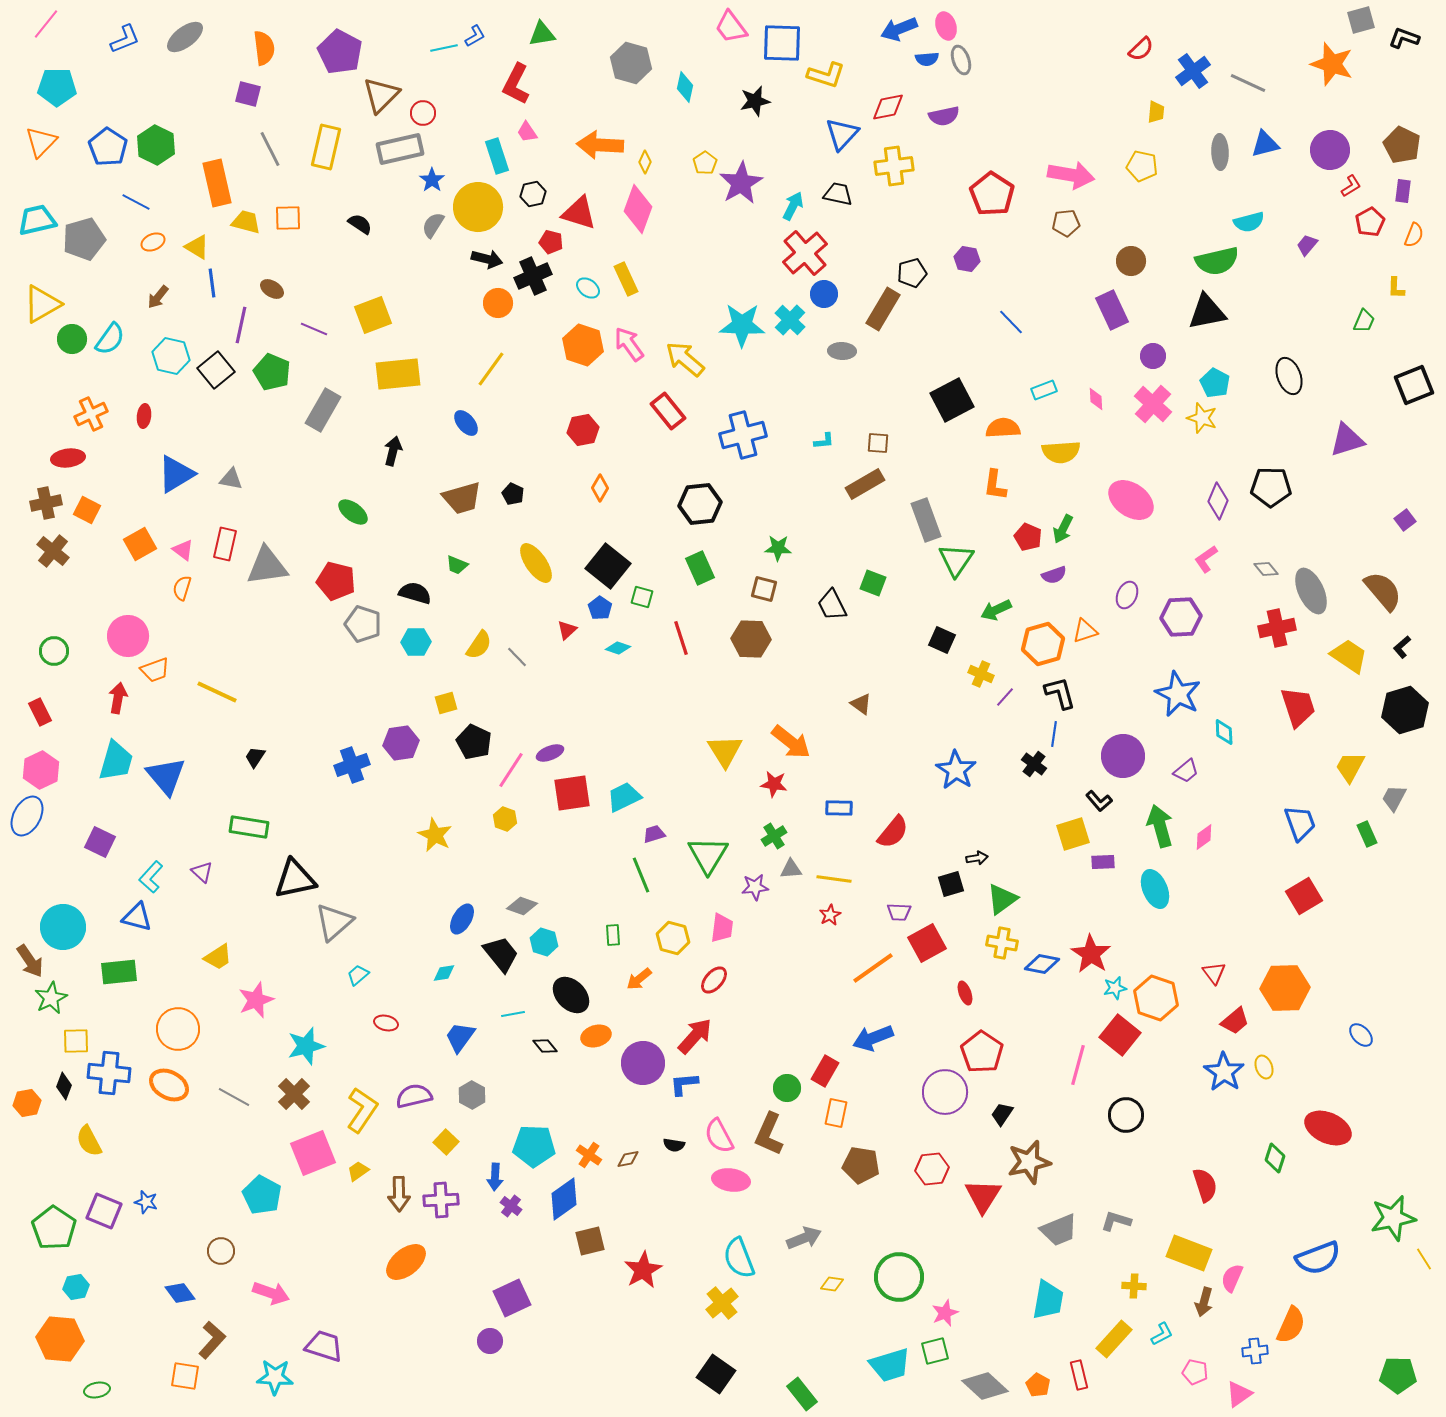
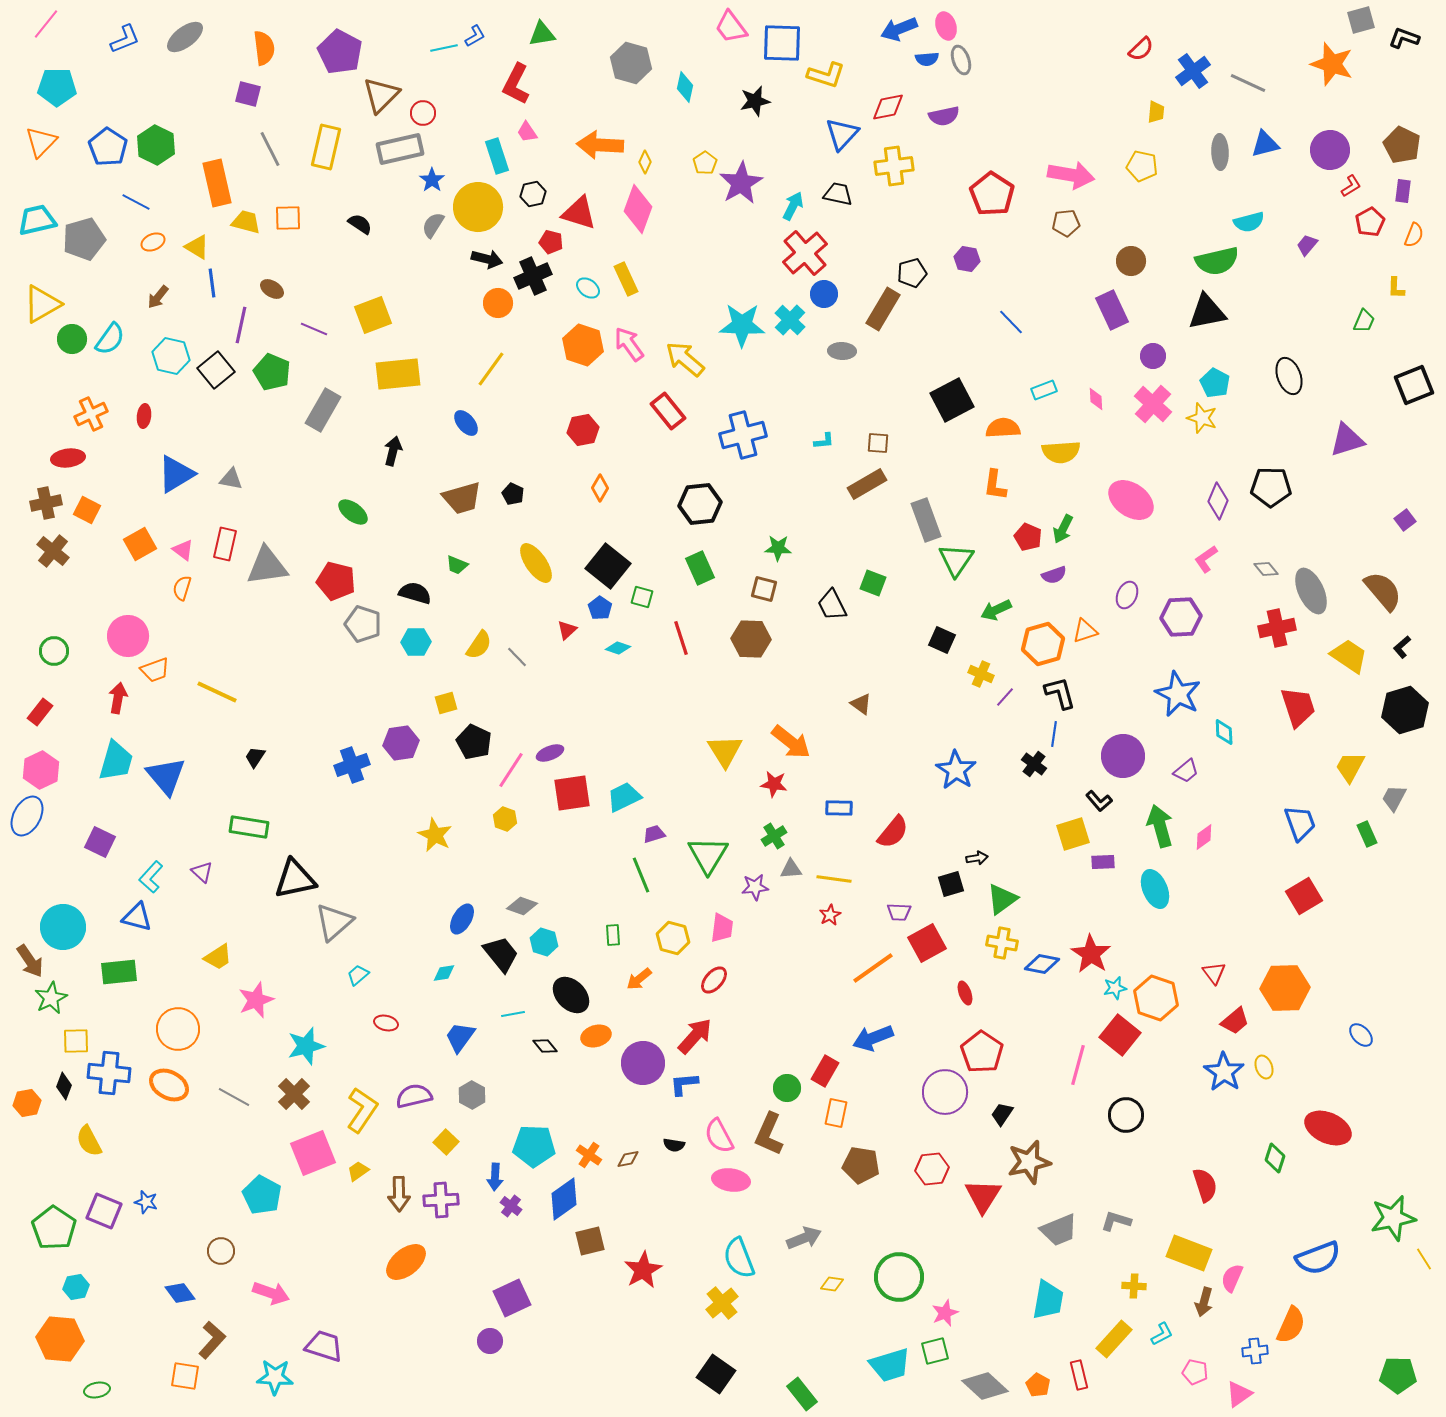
brown rectangle at (865, 484): moved 2 px right
red rectangle at (40, 712): rotated 64 degrees clockwise
